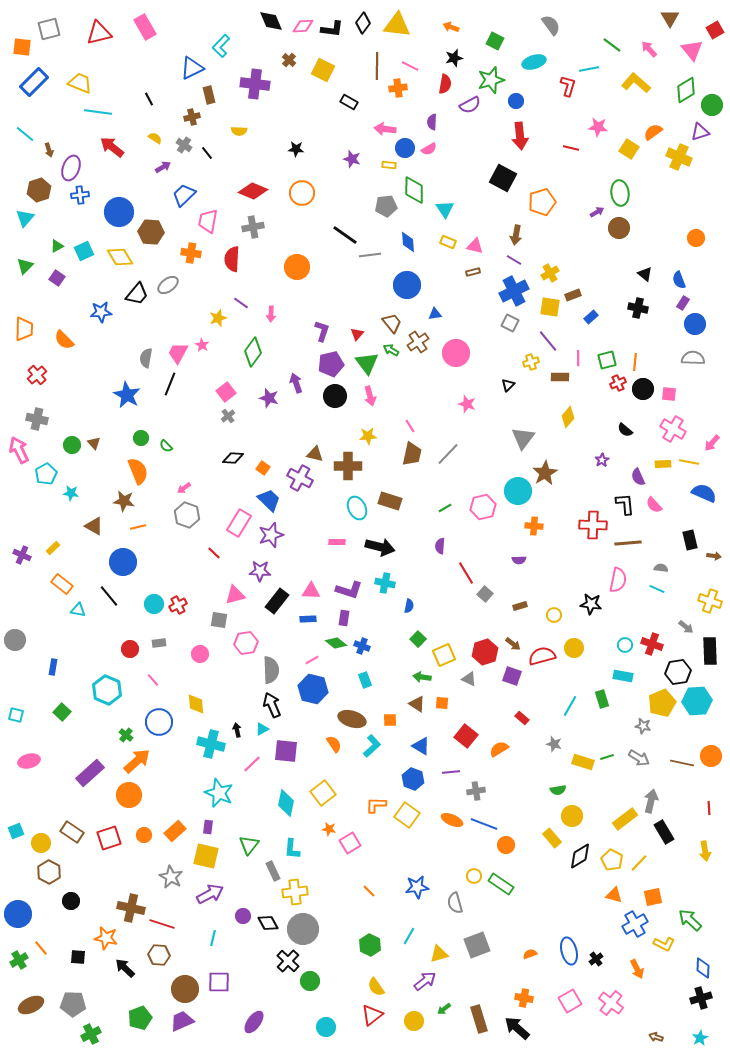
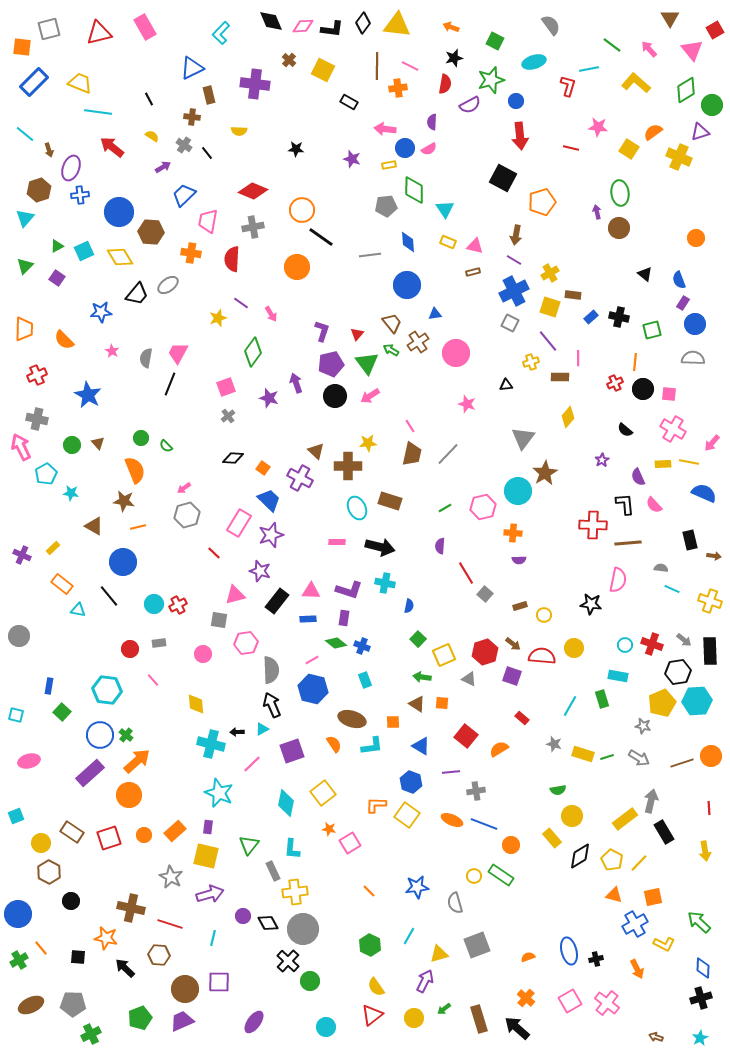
cyan L-shape at (221, 46): moved 13 px up
brown cross at (192, 117): rotated 21 degrees clockwise
yellow semicircle at (155, 138): moved 3 px left, 2 px up
yellow rectangle at (389, 165): rotated 16 degrees counterclockwise
orange circle at (302, 193): moved 17 px down
purple arrow at (597, 212): rotated 72 degrees counterclockwise
black line at (345, 235): moved 24 px left, 2 px down
brown rectangle at (573, 295): rotated 28 degrees clockwise
yellow square at (550, 307): rotated 10 degrees clockwise
black cross at (638, 308): moved 19 px left, 9 px down
pink arrow at (271, 314): rotated 35 degrees counterclockwise
pink star at (202, 345): moved 90 px left, 6 px down
green square at (607, 360): moved 45 px right, 30 px up
red cross at (37, 375): rotated 18 degrees clockwise
red cross at (618, 383): moved 3 px left
black triangle at (508, 385): moved 2 px left; rotated 40 degrees clockwise
pink square at (226, 392): moved 5 px up; rotated 18 degrees clockwise
blue star at (127, 395): moved 39 px left
pink arrow at (370, 396): rotated 72 degrees clockwise
yellow star at (368, 436): moved 7 px down
brown triangle at (94, 443): moved 4 px right
pink arrow at (19, 450): moved 2 px right, 3 px up
brown triangle at (315, 454): moved 1 px right, 3 px up; rotated 30 degrees clockwise
orange semicircle at (138, 471): moved 3 px left, 1 px up
gray hexagon at (187, 515): rotated 25 degrees clockwise
orange cross at (534, 526): moved 21 px left, 7 px down
purple star at (260, 571): rotated 15 degrees clockwise
cyan line at (657, 589): moved 15 px right
yellow circle at (554, 615): moved 10 px left
gray arrow at (686, 627): moved 2 px left, 13 px down
gray circle at (15, 640): moved 4 px right, 4 px up
pink circle at (200, 654): moved 3 px right
red semicircle at (542, 656): rotated 20 degrees clockwise
blue rectangle at (53, 667): moved 4 px left, 19 px down
cyan rectangle at (623, 676): moved 5 px left
cyan hexagon at (107, 690): rotated 16 degrees counterclockwise
orange square at (390, 720): moved 3 px right, 2 px down
blue circle at (159, 722): moved 59 px left, 13 px down
black arrow at (237, 730): moved 2 px down; rotated 80 degrees counterclockwise
cyan L-shape at (372, 746): rotated 35 degrees clockwise
purple square at (286, 751): moved 6 px right; rotated 25 degrees counterclockwise
yellow rectangle at (583, 762): moved 8 px up
brown line at (682, 763): rotated 30 degrees counterclockwise
blue hexagon at (413, 779): moved 2 px left, 3 px down
cyan square at (16, 831): moved 15 px up
orange circle at (506, 845): moved 5 px right
green rectangle at (501, 884): moved 9 px up
purple arrow at (210, 894): rotated 12 degrees clockwise
green arrow at (690, 920): moved 9 px right, 2 px down
red line at (162, 924): moved 8 px right
orange semicircle at (530, 954): moved 2 px left, 3 px down
black cross at (596, 959): rotated 24 degrees clockwise
purple arrow at (425, 981): rotated 25 degrees counterclockwise
orange cross at (524, 998): moved 2 px right; rotated 30 degrees clockwise
pink cross at (611, 1003): moved 4 px left
yellow circle at (414, 1021): moved 3 px up
